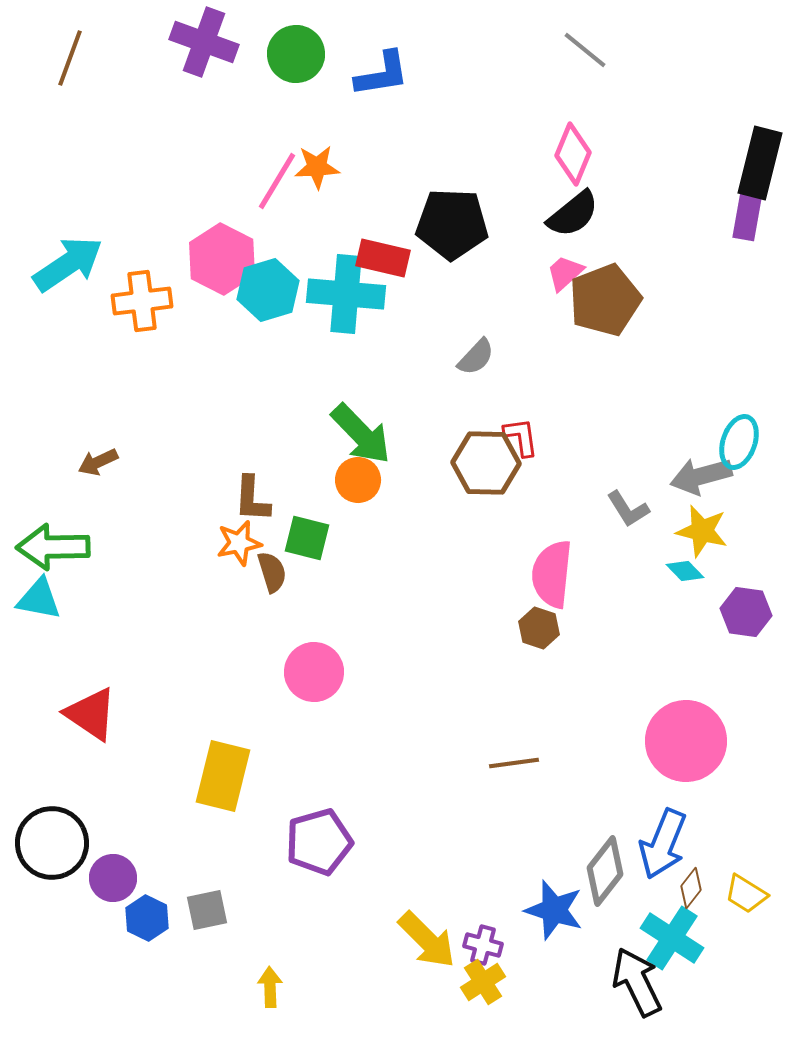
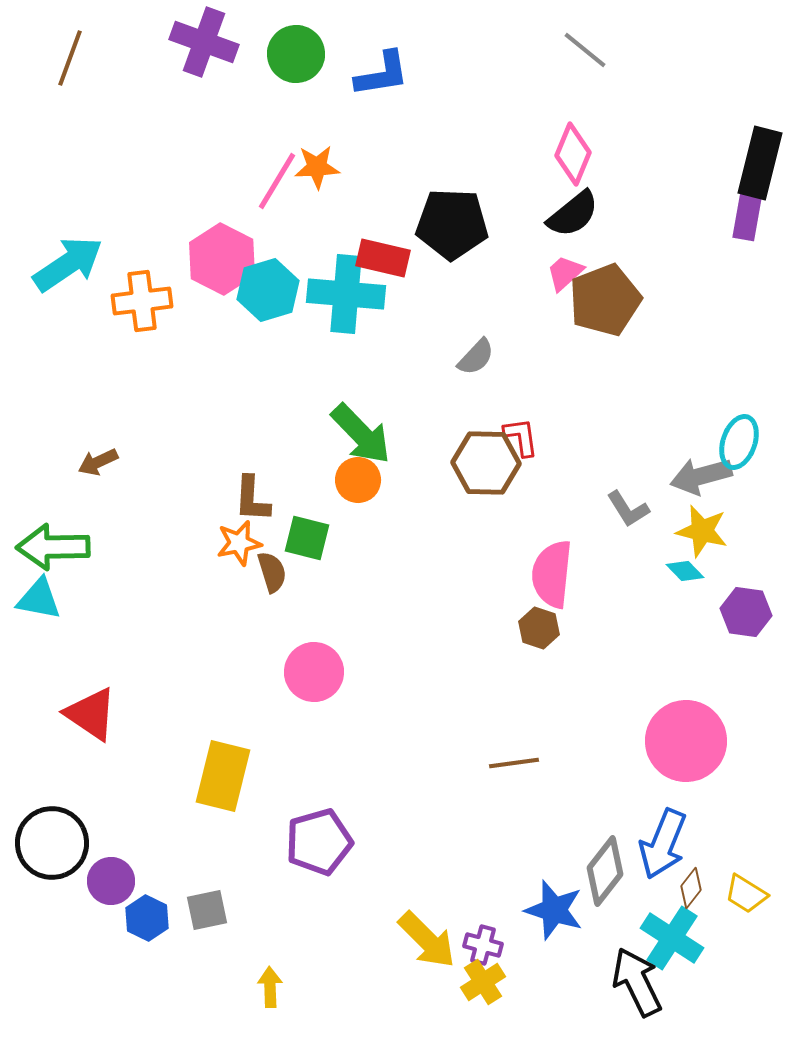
purple circle at (113, 878): moved 2 px left, 3 px down
